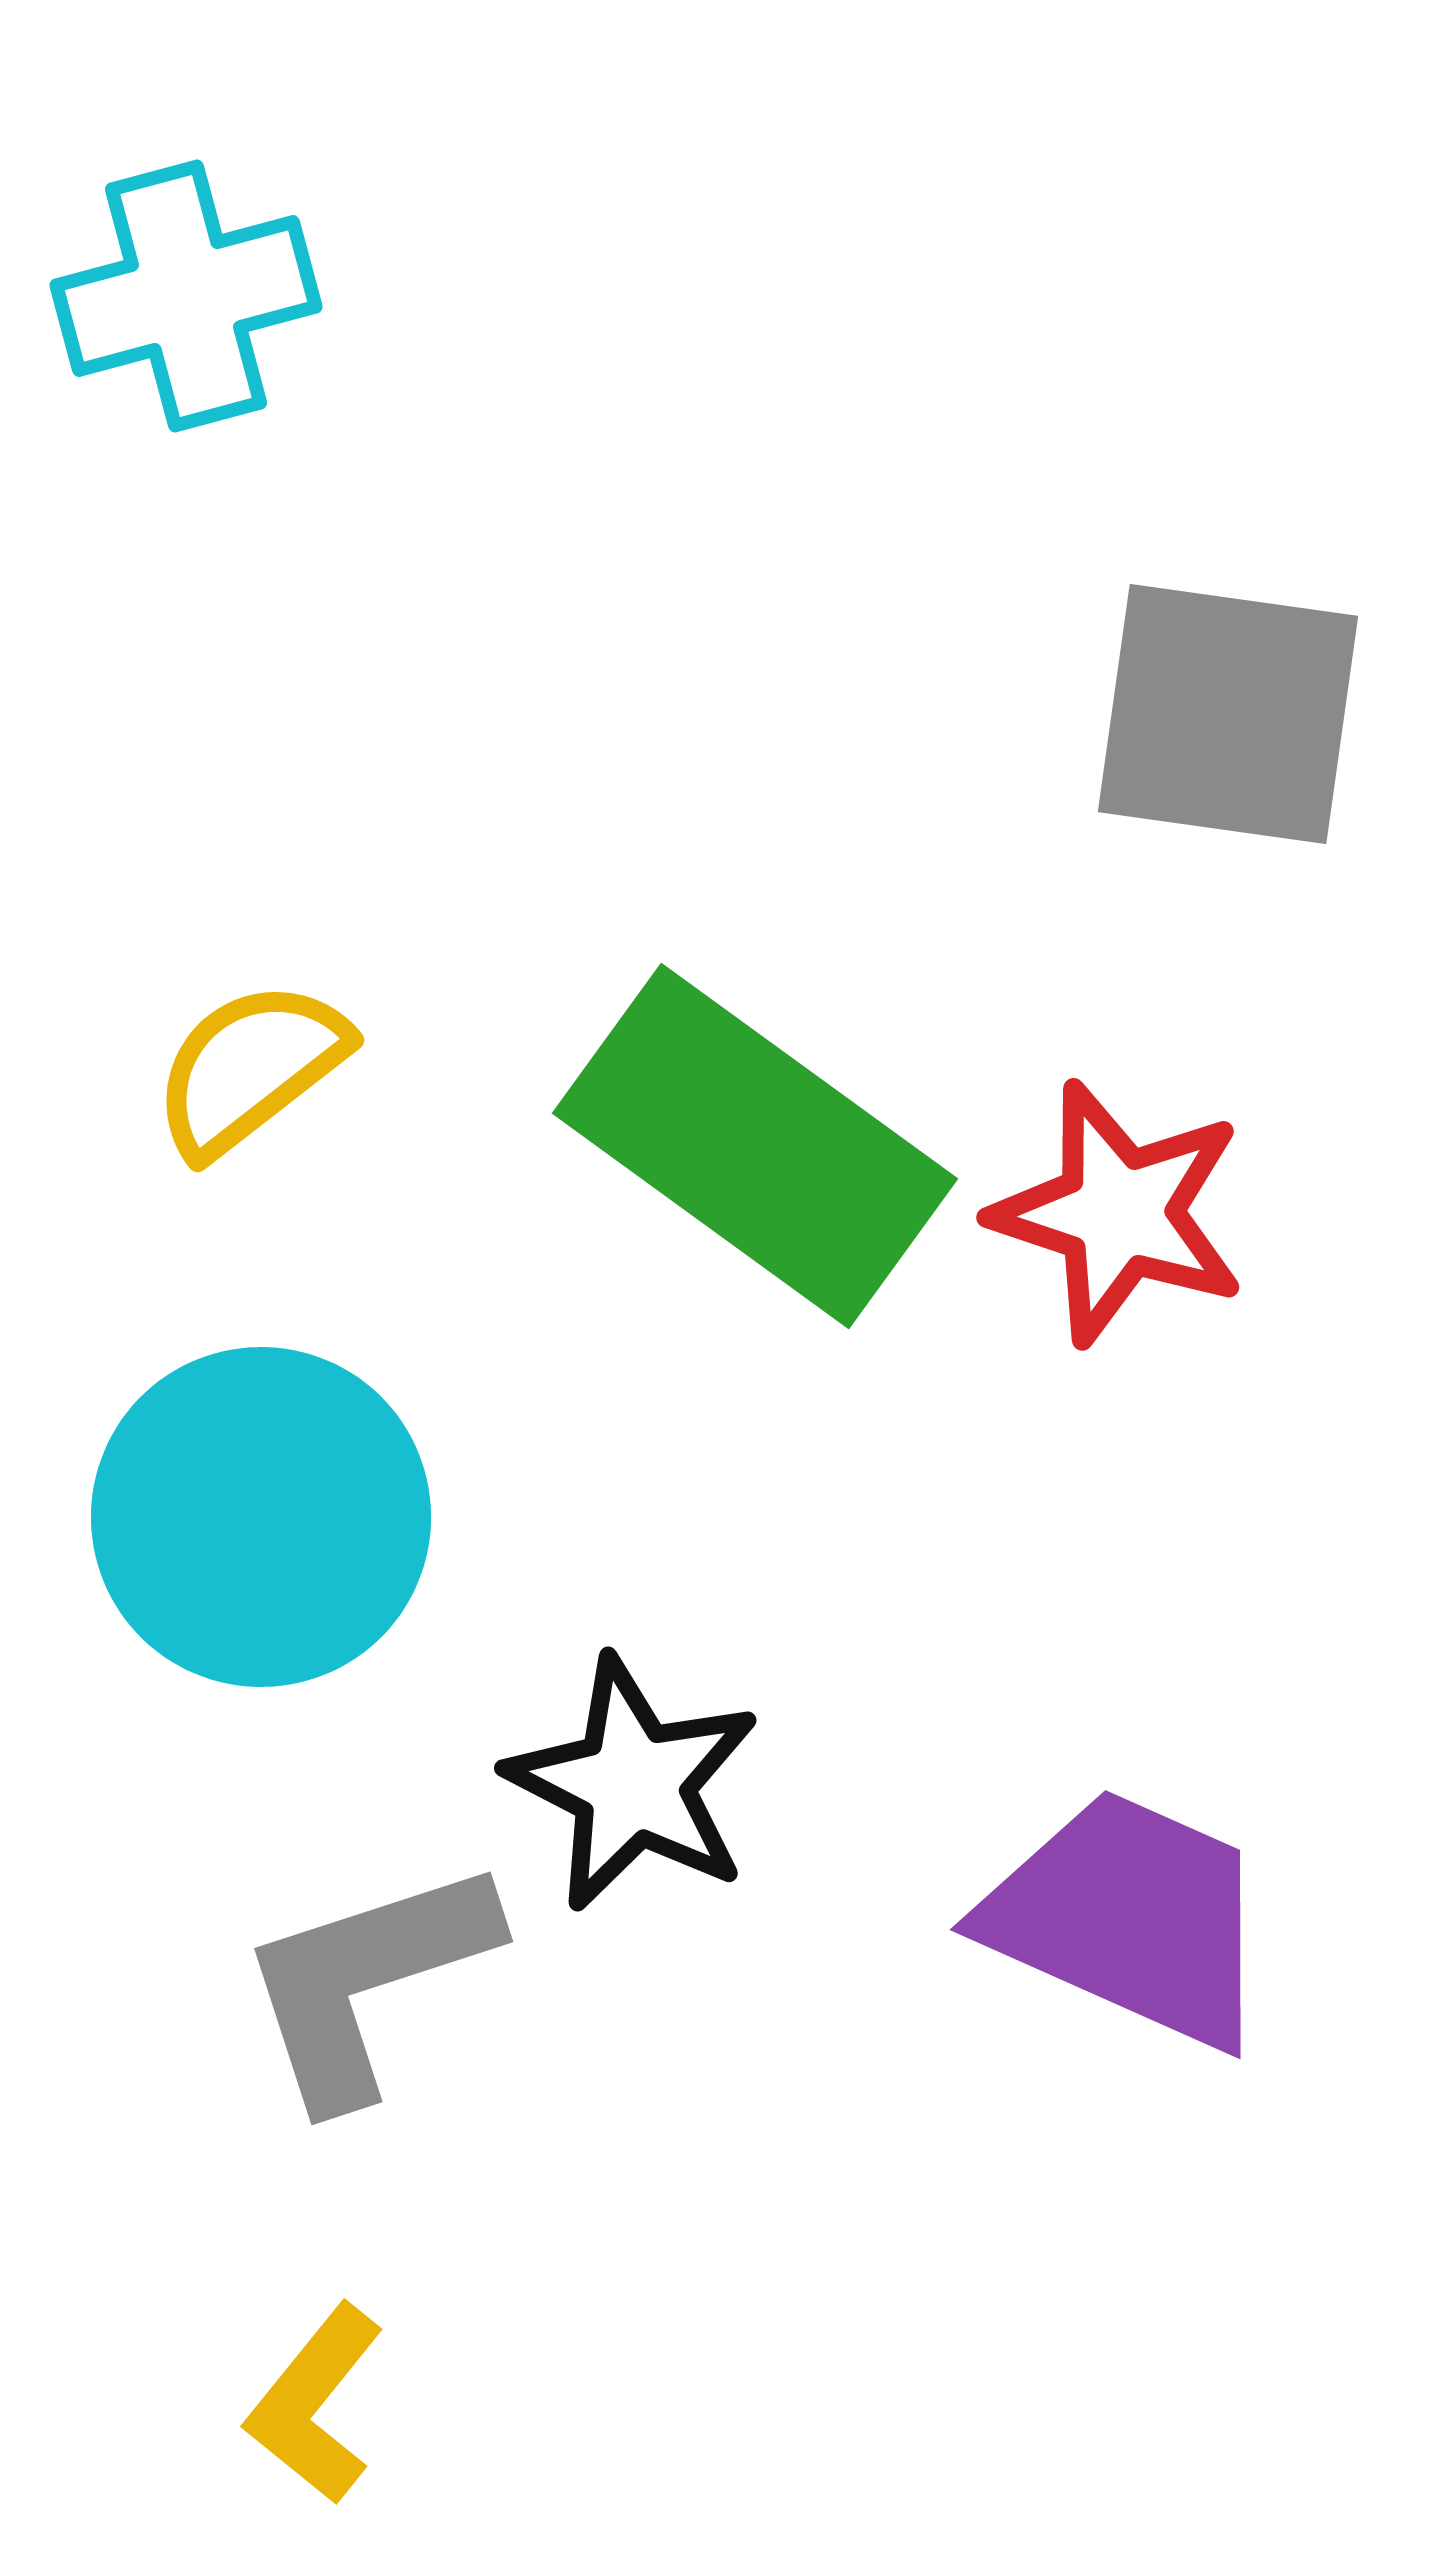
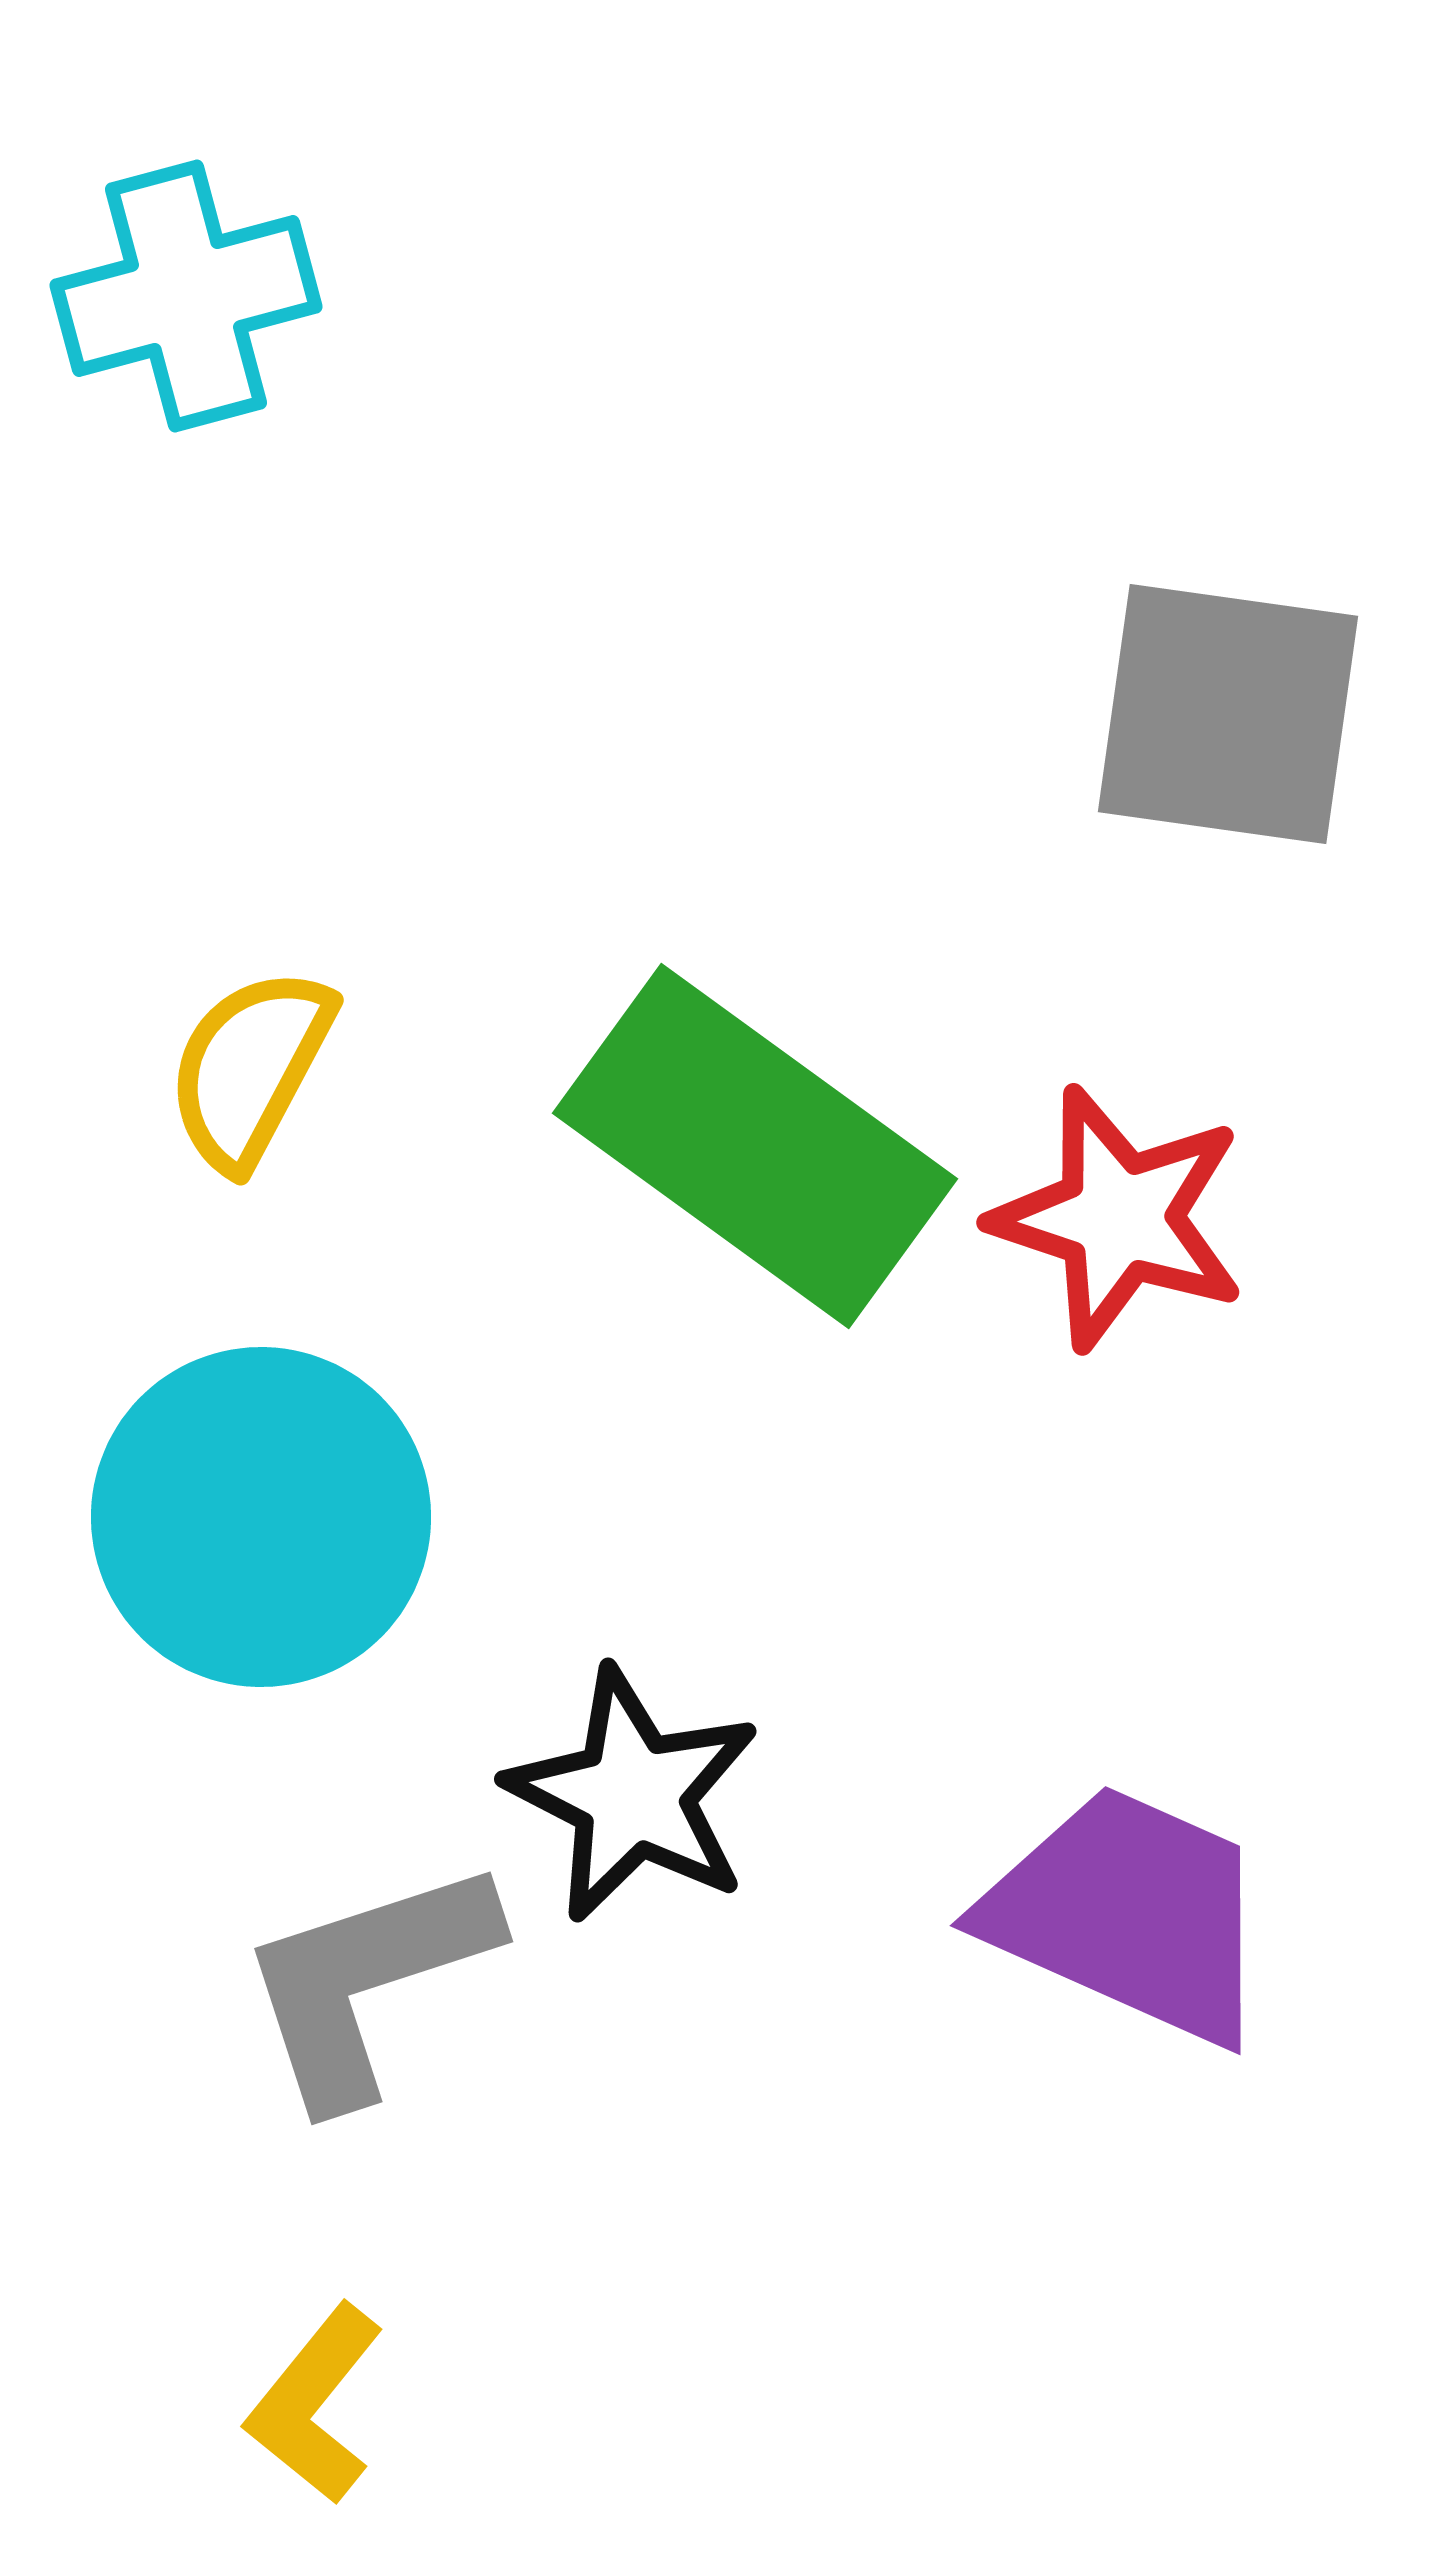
yellow semicircle: rotated 24 degrees counterclockwise
red star: moved 5 px down
black star: moved 11 px down
purple trapezoid: moved 4 px up
